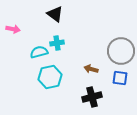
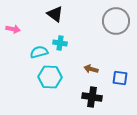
cyan cross: moved 3 px right; rotated 16 degrees clockwise
gray circle: moved 5 px left, 30 px up
cyan hexagon: rotated 15 degrees clockwise
black cross: rotated 24 degrees clockwise
